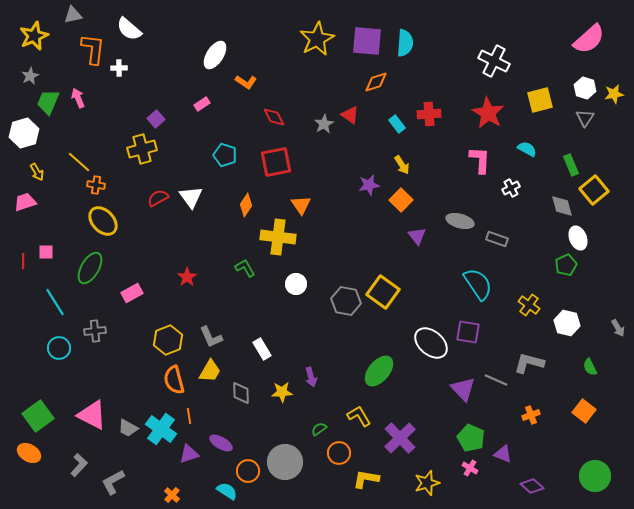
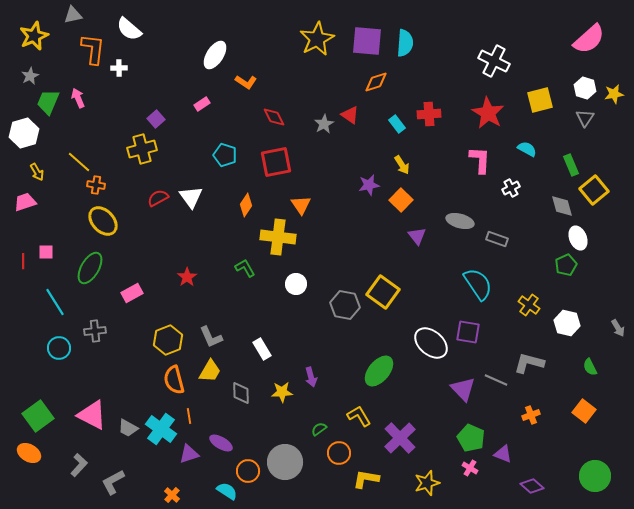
gray hexagon at (346, 301): moved 1 px left, 4 px down
